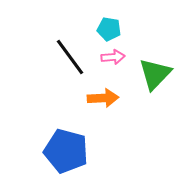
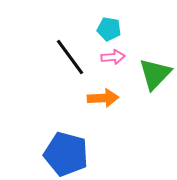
blue pentagon: moved 3 px down
